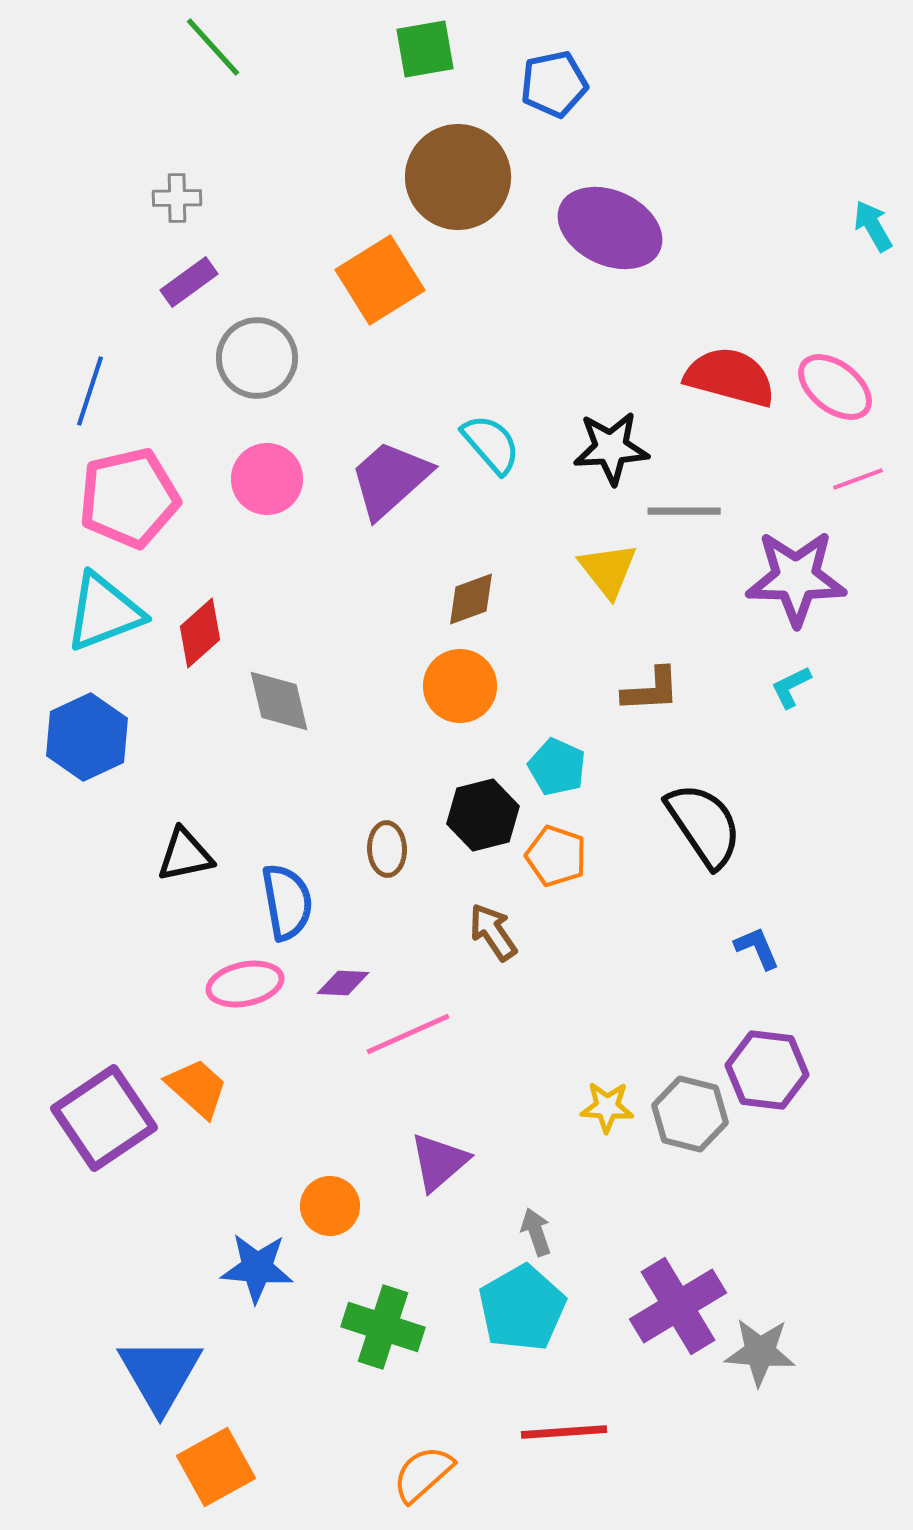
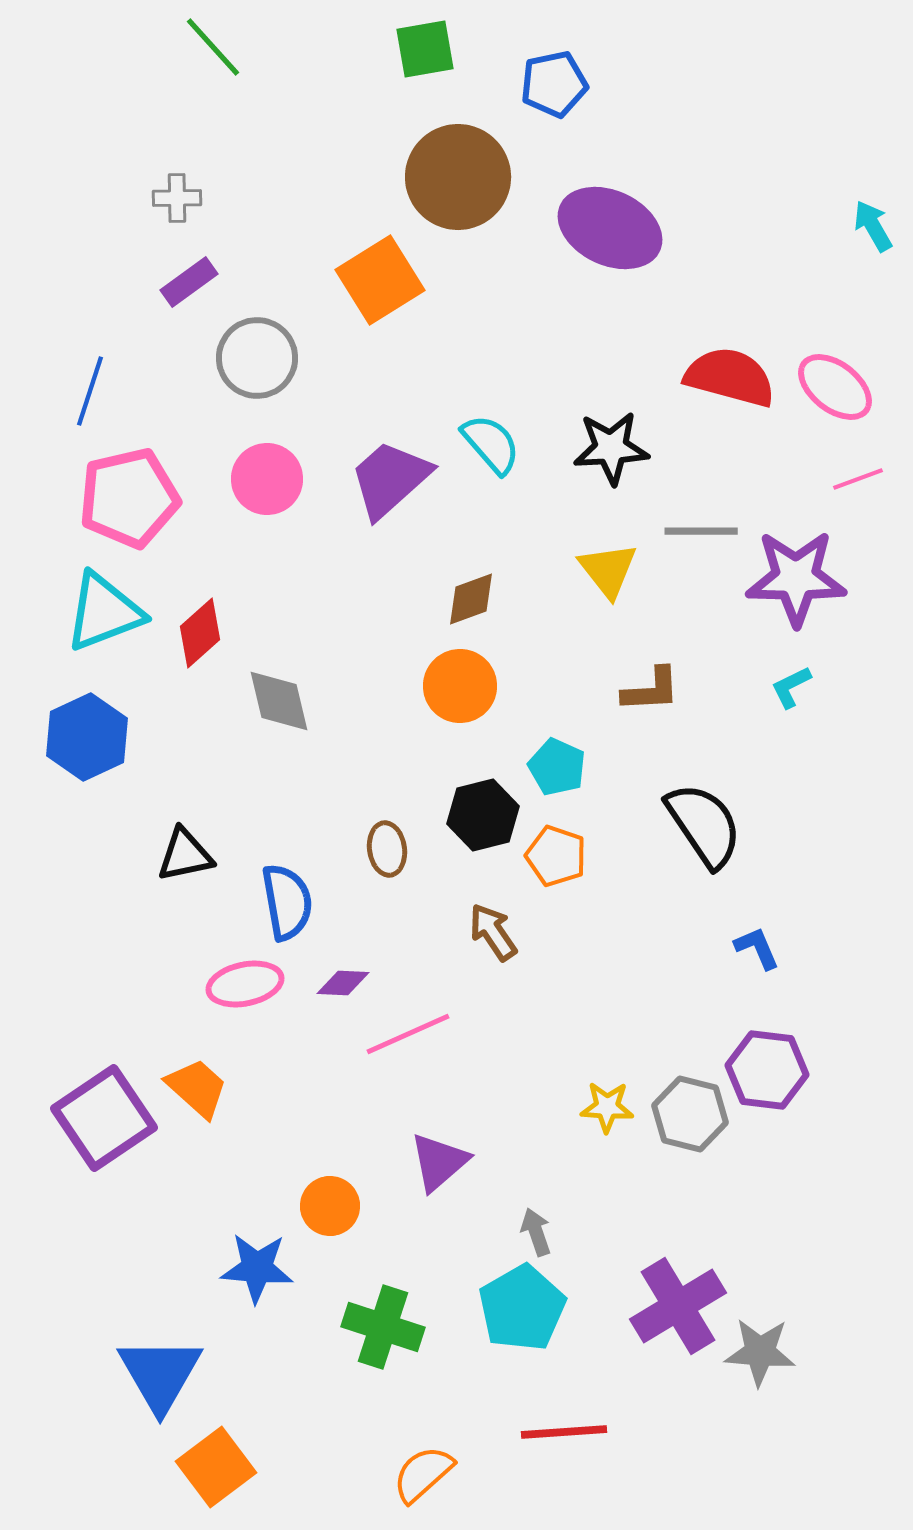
gray line at (684, 511): moved 17 px right, 20 px down
brown ellipse at (387, 849): rotated 6 degrees counterclockwise
orange square at (216, 1467): rotated 8 degrees counterclockwise
